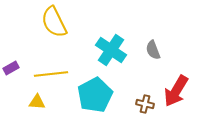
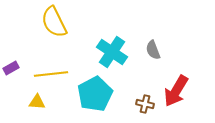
cyan cross: moved 1 px right, 2 px down
cyan pentagon: moved 1 px up
